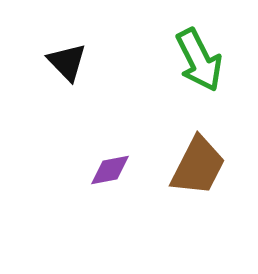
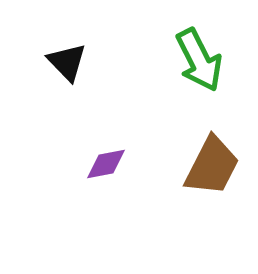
brown trapezoid: moved 14 px right
purple diamond: moved 4 px left, 6 px up
